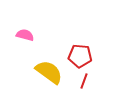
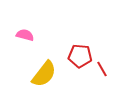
yellow semicircle: moved 5 px left, 2 px down; rotated 92 degrees clockwise
red line: moved 18 px right, 12 px up; rotated 49 degrees counterclockwise
